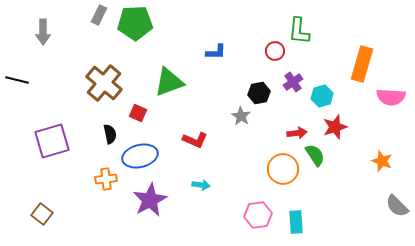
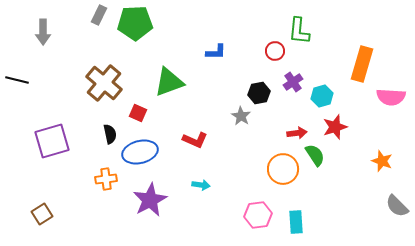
blue ellipse: moved 4 px up
brown square: rotated 20 degrees clockwise
